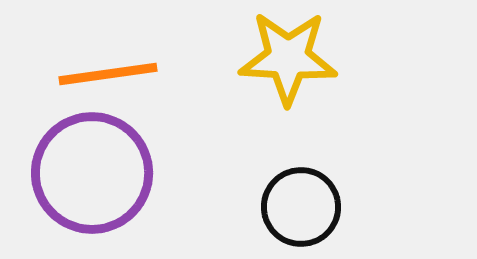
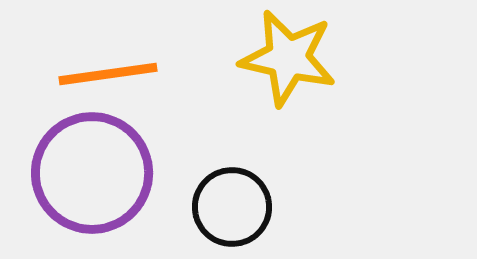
yellow star: rotated 10 degrees clockwise
black circle: moved 69 px left
